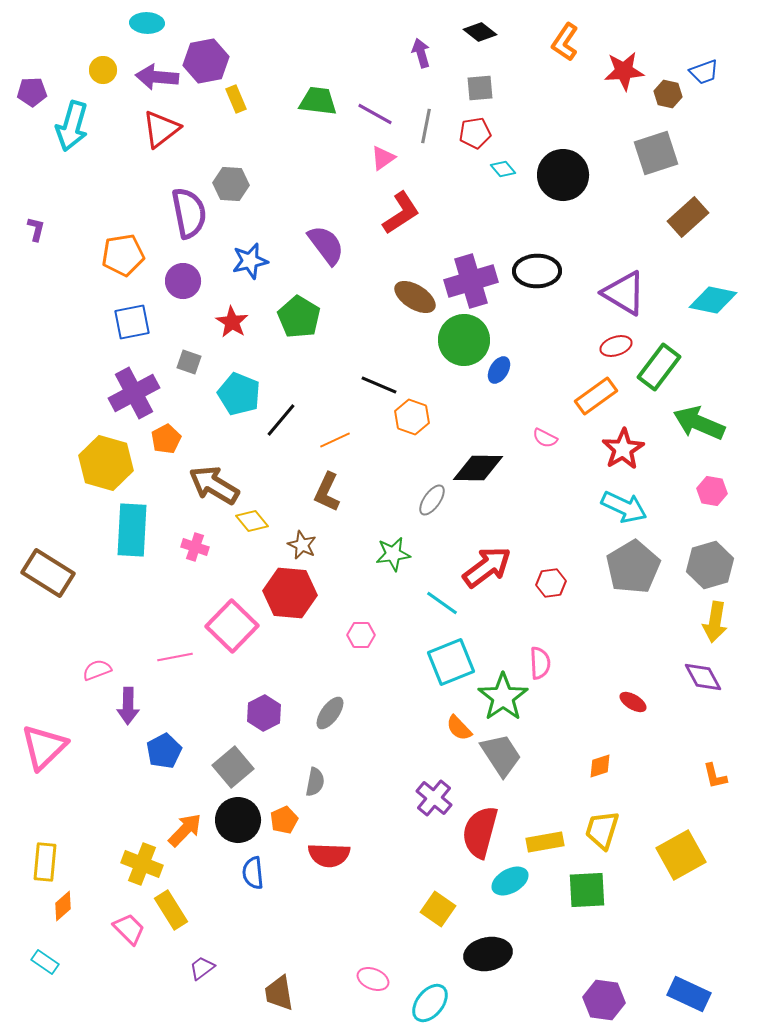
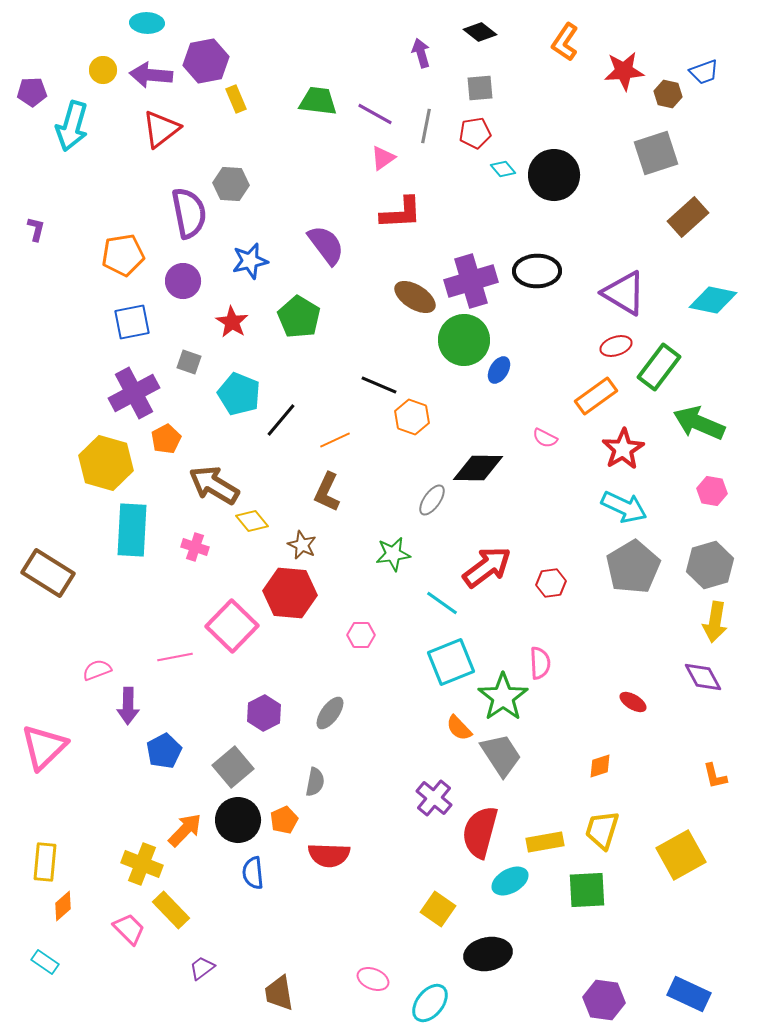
purple arrow at (157, 77): moved 6 px left, 2 px up
black circle at (563, 175): moved 9 px left
red L-shape at (401, 213): rotated 30 degrees clockwise
yellow rectangle at (171, 910): rotated 12 degrees counterclockwise
